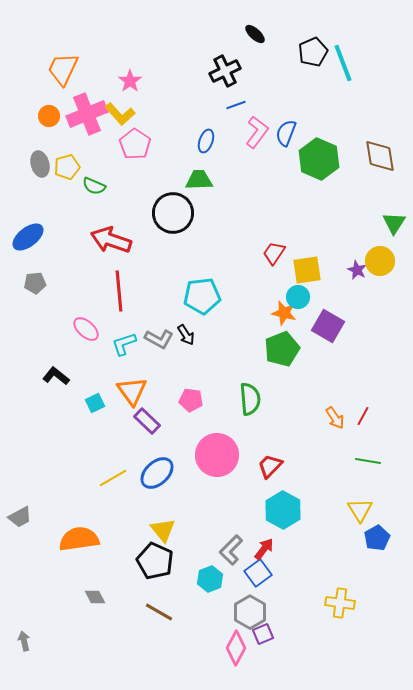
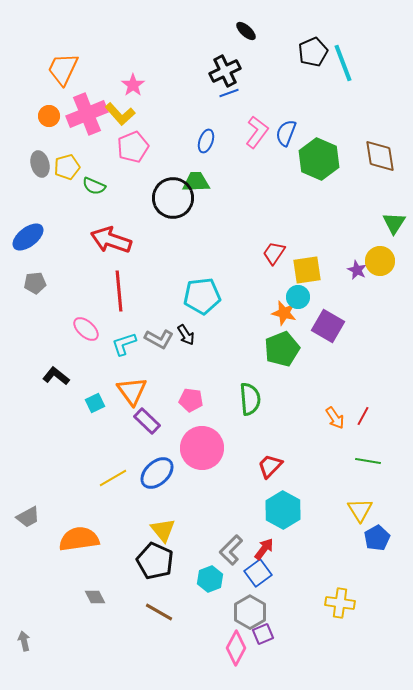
black ellipse at (255, 34): moved 9 px left, 3 px up
pink star at (130, 81): moved 3 px right, 4 px down
blue line at (236, 105): moved 7 px left, 12 px up
pink pentagon at (135, 144): moved 2 px left, 3 px down; rotated 16 degrees clockwise
green trapezoid at (199, 180): moved 3 px left, 2 px down
black circle at (173, 213): moved 15 px up
pink circle at (217, 455): moved 15 px left, 7 px up
gray trapezoid at (20, 517): moved 8 px right
